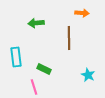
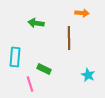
green arrow: rotated 14 degrees clockwise
cyan rectangle: moved 1 px left; rotated 12 degrees clockwise
pink line: moved 4 px left, 3 px up
